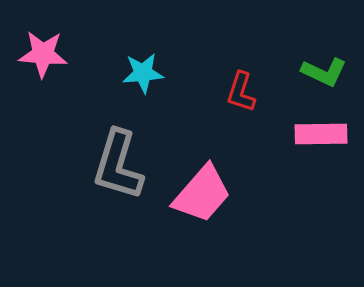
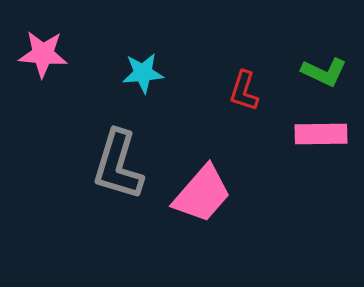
red L-shape: moved 3 px right, 1 px up
